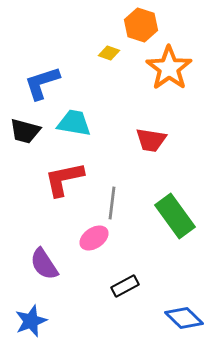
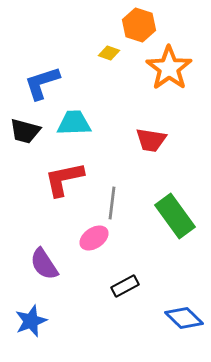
orange hexagon: moved 2 px left
cyan trapezoid: rotated 12 degrees counterclockwise
